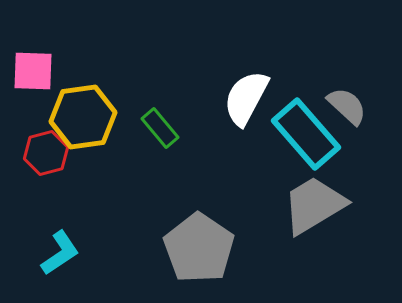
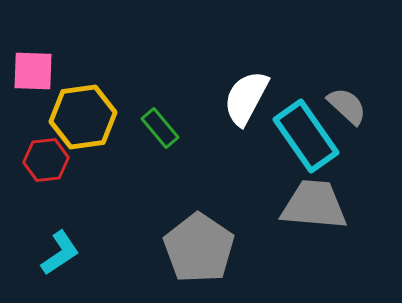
cyan rectangle: moved 2 px down; rotated 6 degrees clockwise
red hexagon: moved 7 px down; rotated 9 degrees clockwise
gray trapezoid: rotated 36 degrees clockwise
